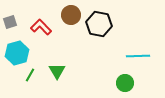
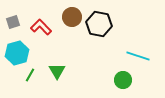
brown circle: moved 1 px right, 2 px down
gray square: moved 3 px right
cyan line: rotated 20 degrees clockwise
green circle: moved 2 px left, 3 px up
